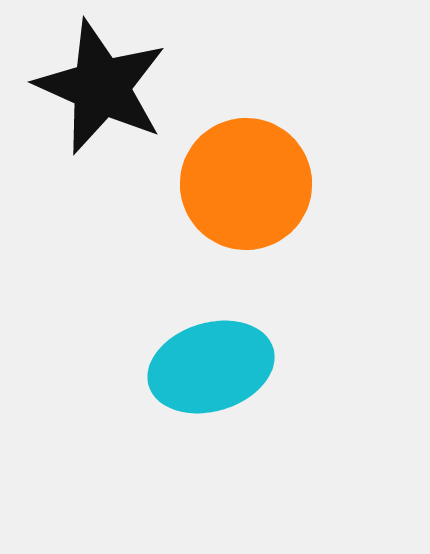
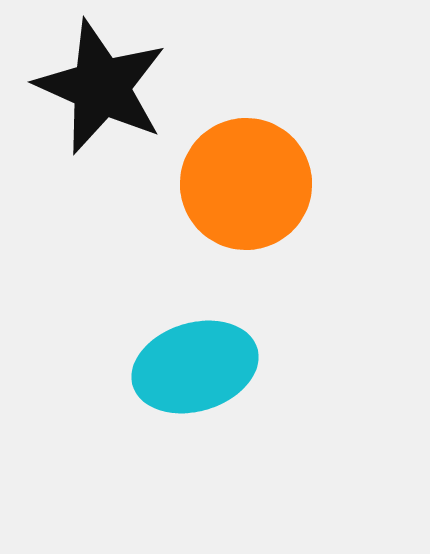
cyan ellipse: moved 16 px left
